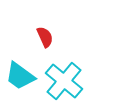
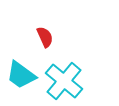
cyan trapezoid: moved 1 px right, 1 px up
